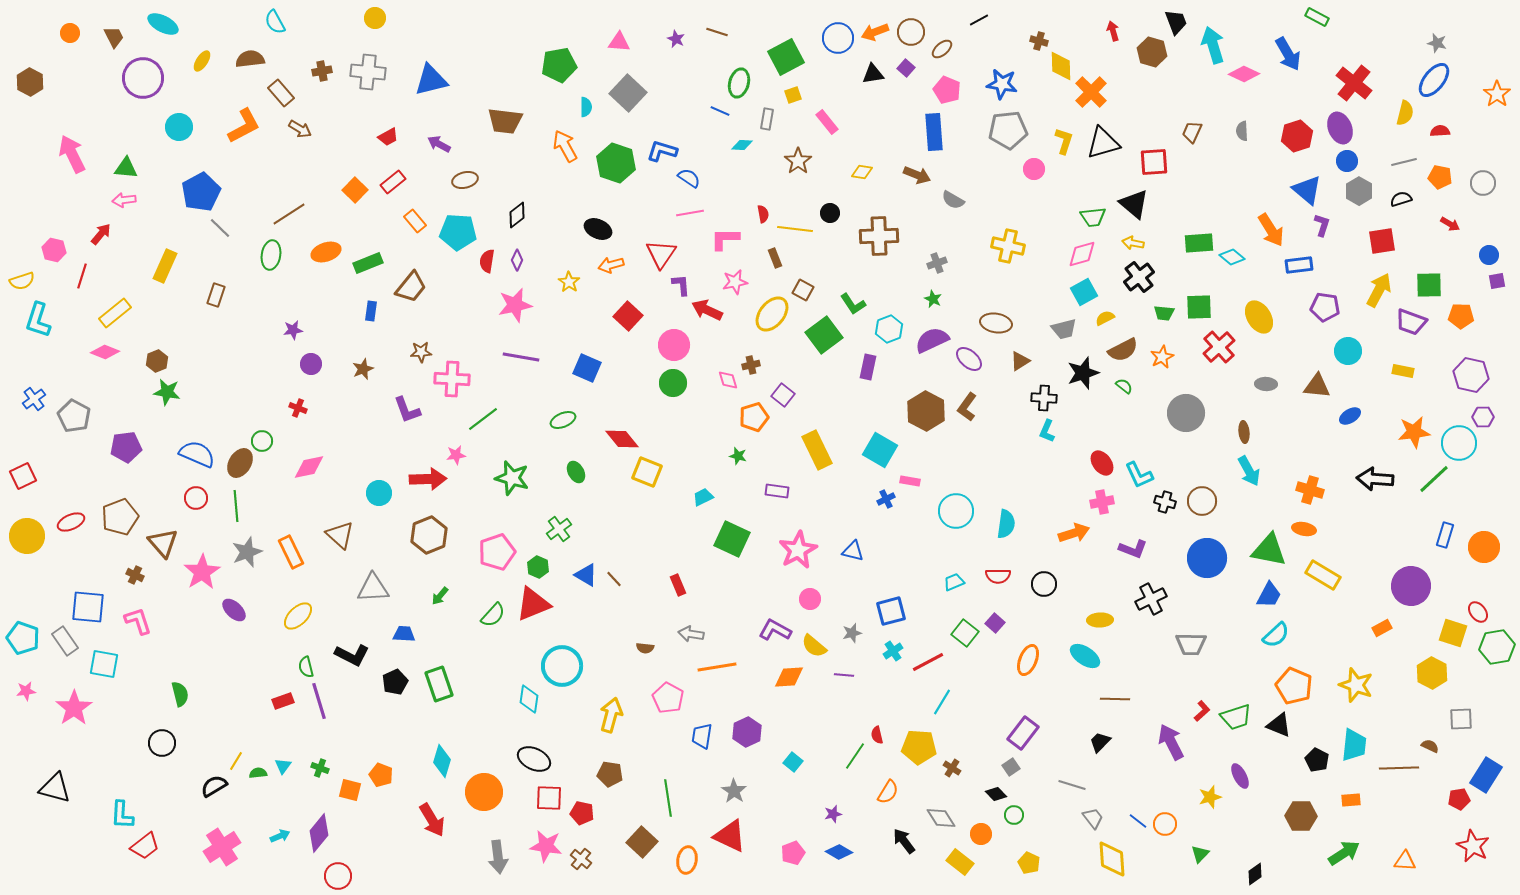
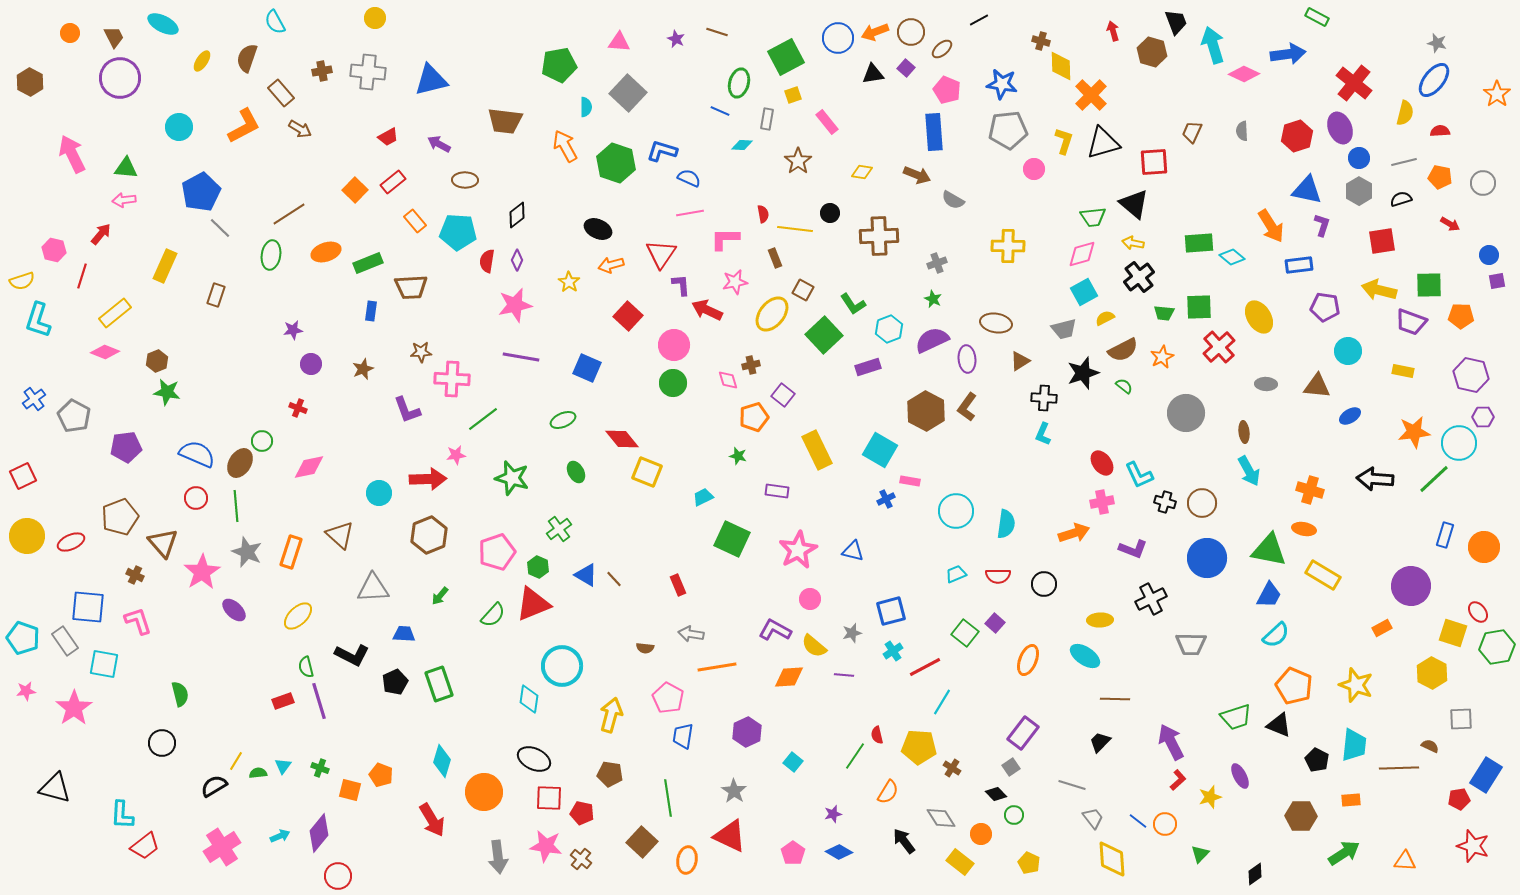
brown cross at (1039, 41): moved 2 px right
blue arrow at (1288, 54): rotated 68 degrees counterclockwise
brown semicircle at (250, 59): moved 3 px left, 1 px up; rotated 64 degrees counterclockwise
purple circle at (143, 78): moved 23 px left
orange cross at (1091, 92): moved 3 px down
blue circle at (1347, 161): moved 12 px right, 3 px up
blue semicircle at (689, 178): rotated 10 degrees counterclockwise
brown ellipse at (465, 180): rotated 15 degrees clockwise
blue triangle at (1307, 190): rotated 28 degrees counterclockwise
orange arrow at (1271, 230): moved 4 px up
yellow cross at (1008, 246): rotated 12 degrees counterclockwise
brown trapezoid at (411, 287): rotated 48 degrees clockwise
yellow arrow at (1379, 290): rotated 104 degrees counterclockwise
green square at (824, 335): rotated 6 degrees counterclockwise
purple ellipse at (969, 359): moved 2 px left; rotated 44 degrees clockwise
purple rectangle at (868, 367): rotated 60 degrees clockwise
cyan L-shape at (1047, 431): moved 4 px left, 3 px down
brown circle at (1202, 501): moved 2 px down
red ellipse at (71, 522): moved 20 px down
gray star at (247, 552): rotated 28 degrees counterclockwise
orange rectangle at (291, 552): rotated 44 degrees clockwise
cyan trapezoid at (954, 582): moved 2 px right, 8 px up
red line at (928, 662): moved 3 px left, 5 px down
red L-shape at (1202, 711): moved 24 px left, 69 px down
blue trapezoid at (702, 736): moved 19 px left
red star at (1473, 846): rotated 8 degrees counterclockwise
pink pentagon at (793, 853): rotated 15 degrees counterclockwise
